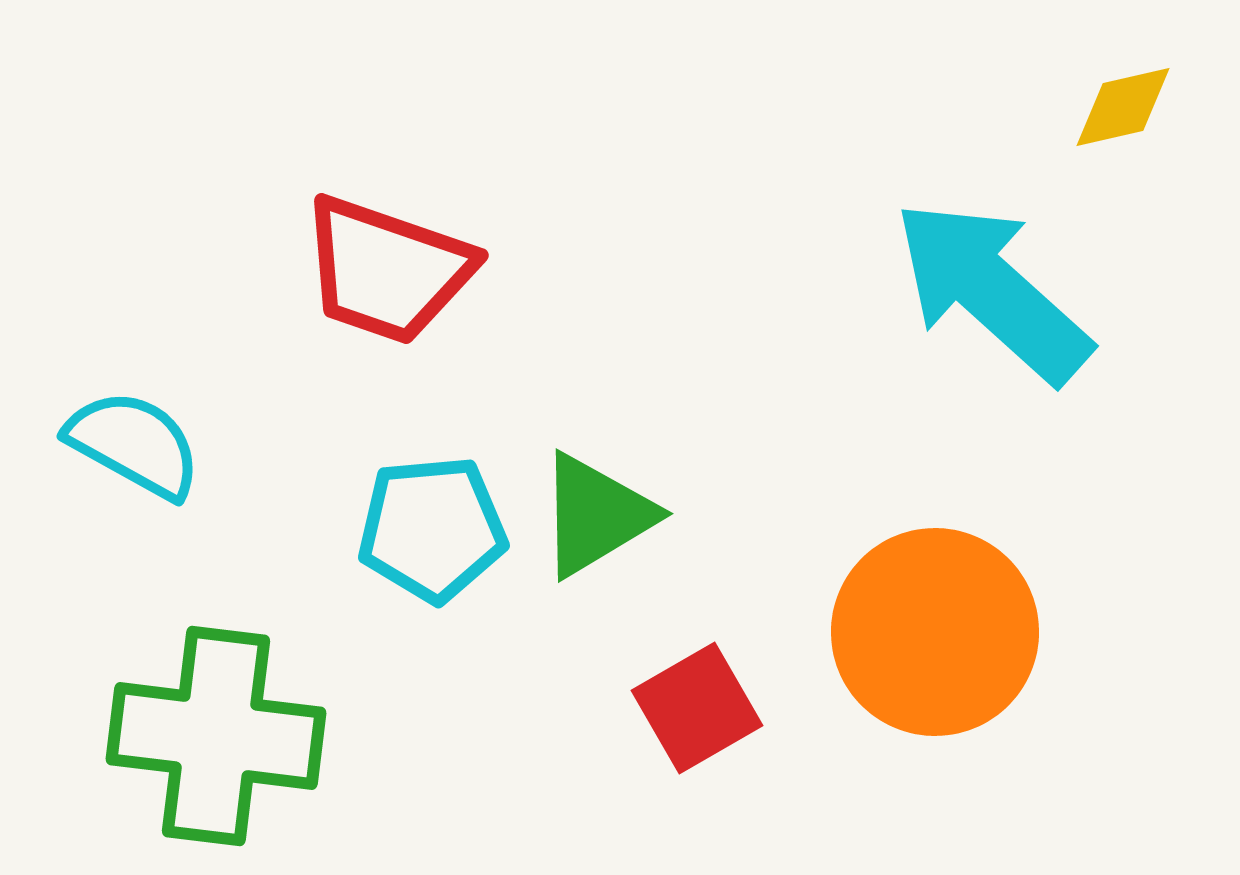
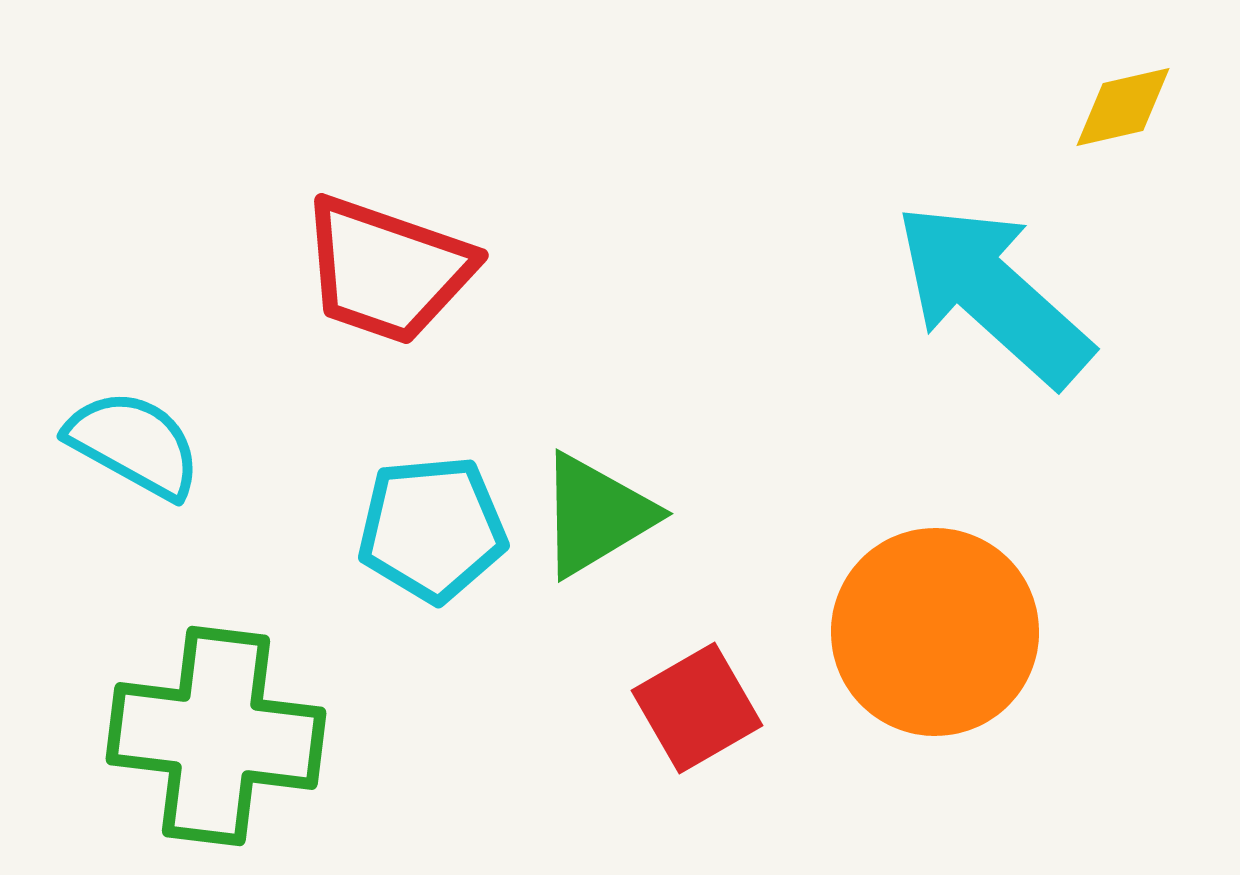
cyan arrow: moved 1 px right, 3 px down
